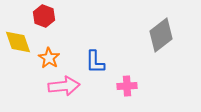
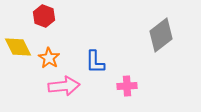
yellow diamond: moved 5 px down; rotated 8 degrees counterclockwise
